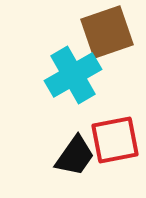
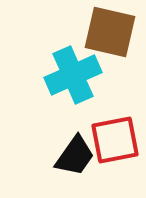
brown square: moved 3 px right; rotated 32 degrees clockwise
cyan cross: rotated 6 degrees clockwise
